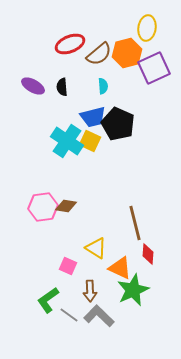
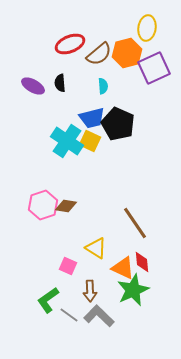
black semicircle: moved 2 px left, 4 px up
blue trapezoid: moved 1 px left, 1 px down
pink hexagon: moved 2 px up; rotated 12 degrees counterclockwise
brown line: rotated 20 degrees counterclockwise
red diamond: moved 6 px left, 8 px down; rotated 10 degrees counterclockwise
orange triangle: moved 3 px right
